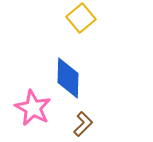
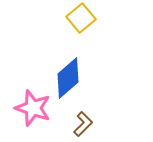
blue diamond: rotated 48 degrees clockwise
pink star: rotated 9 degrees counterclockwise
